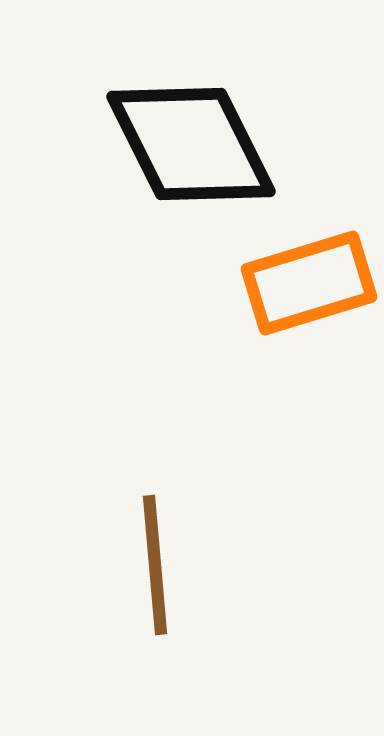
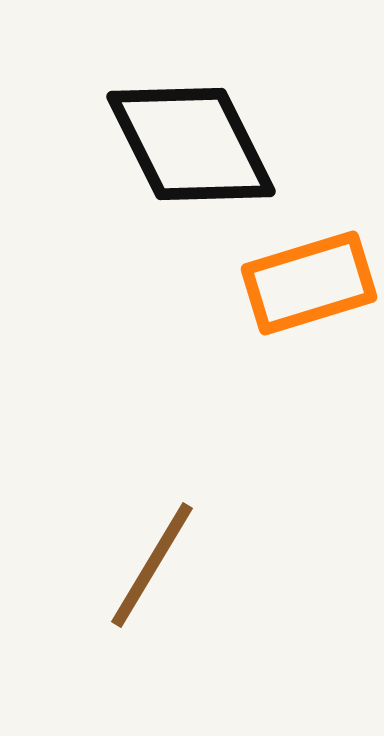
brown line: moved 3 px left; rotated 36 degrees clockwise
